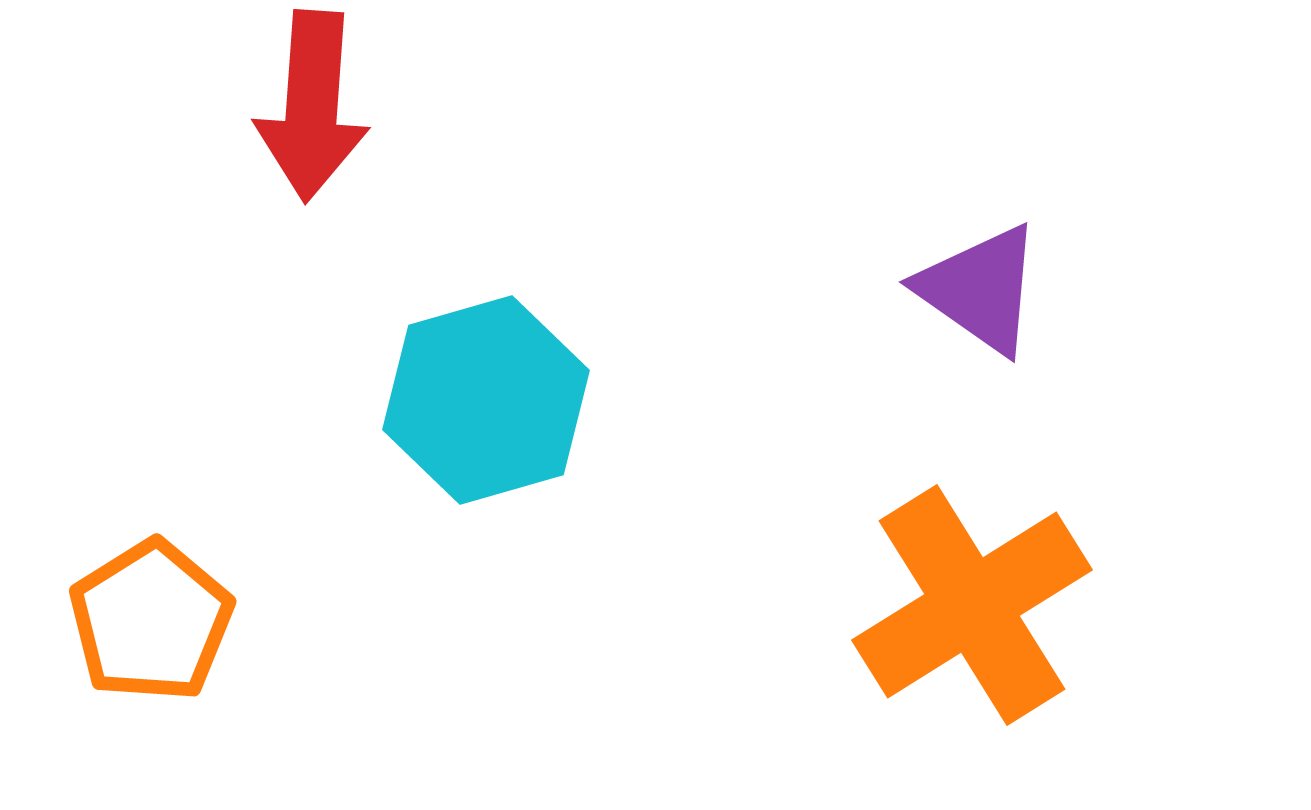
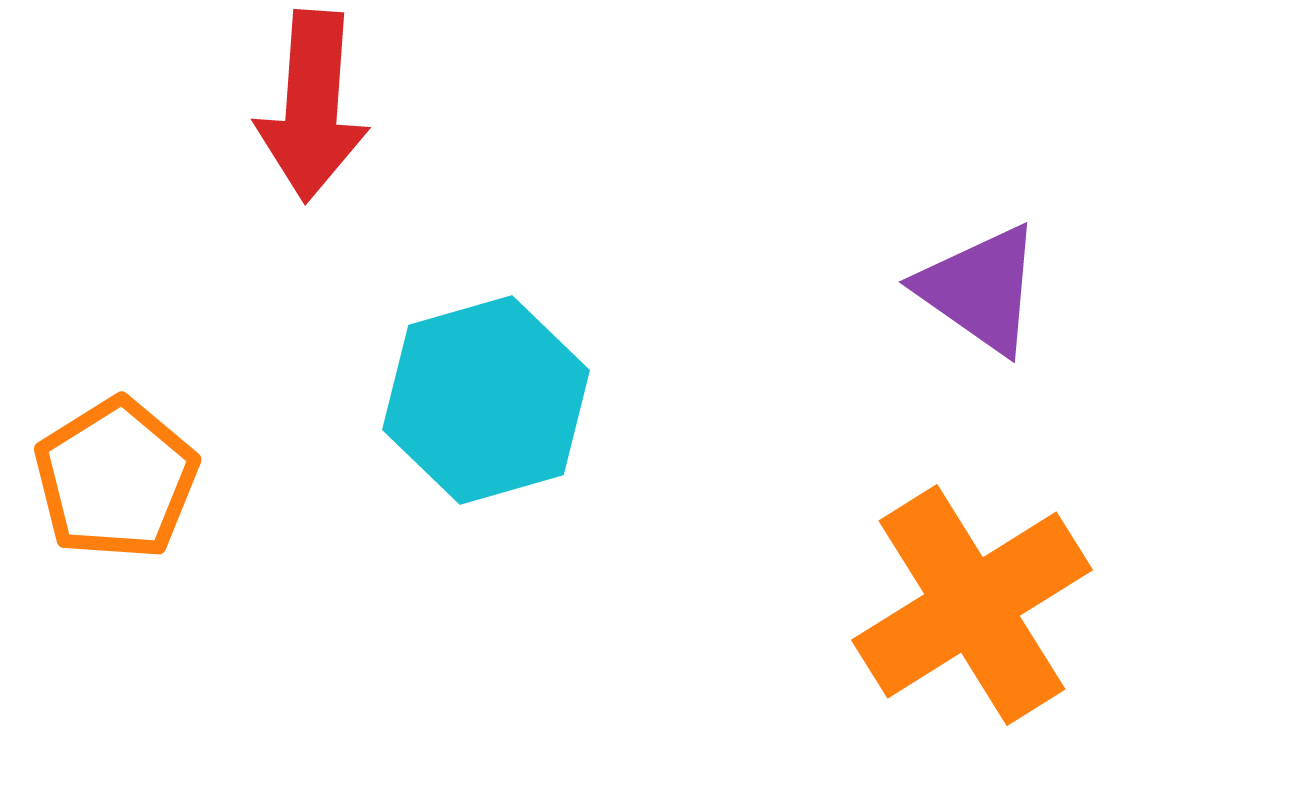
orange pentagon: moved 35 px left, 142 px up
